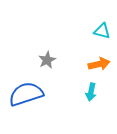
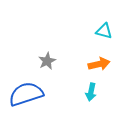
cyan triangle: moved 2 px right
gray star: moved 1 px down
